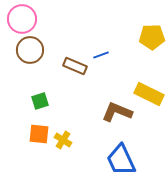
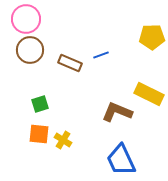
pink circle: moved 4 px right
brown rectangle: moved 5 px left, 3 px up
green square: moved 3 px down
